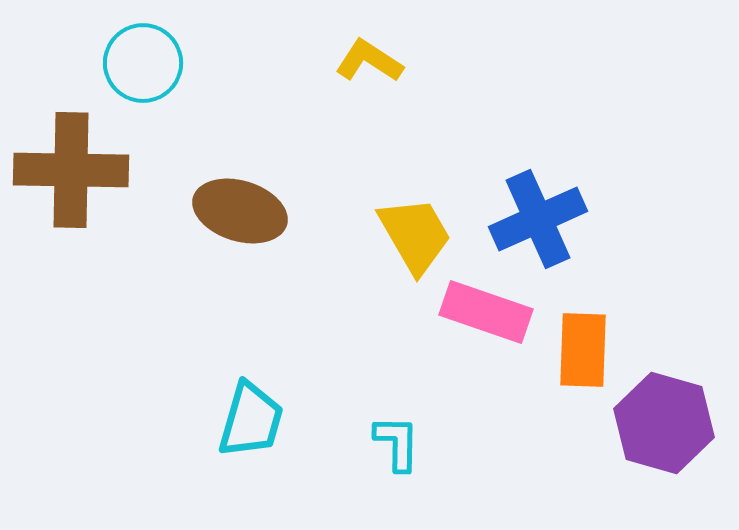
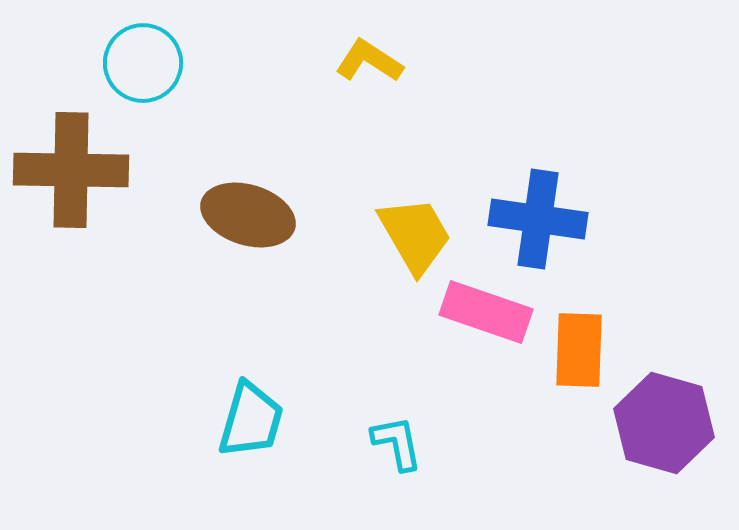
brown ellipse: moved 8 px right, 4 px down
blue cross: rotated 32 degrees clockwise
orange rectangle: moved 4 px left
cyan L-shape: rotated 12 degrees counterclockwise
